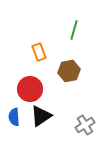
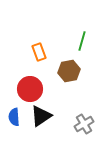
green line: moved 8 px right, 11 px down
gray cross: moved 1 px left, 1 px up
